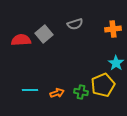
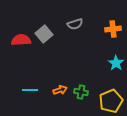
yellow pentagon: moved 8 px right, 16 px down
orange arrow: moved 3 px right, 3 px up
